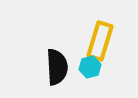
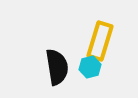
black semicircle: rotated 6 degrees counterclockwise
